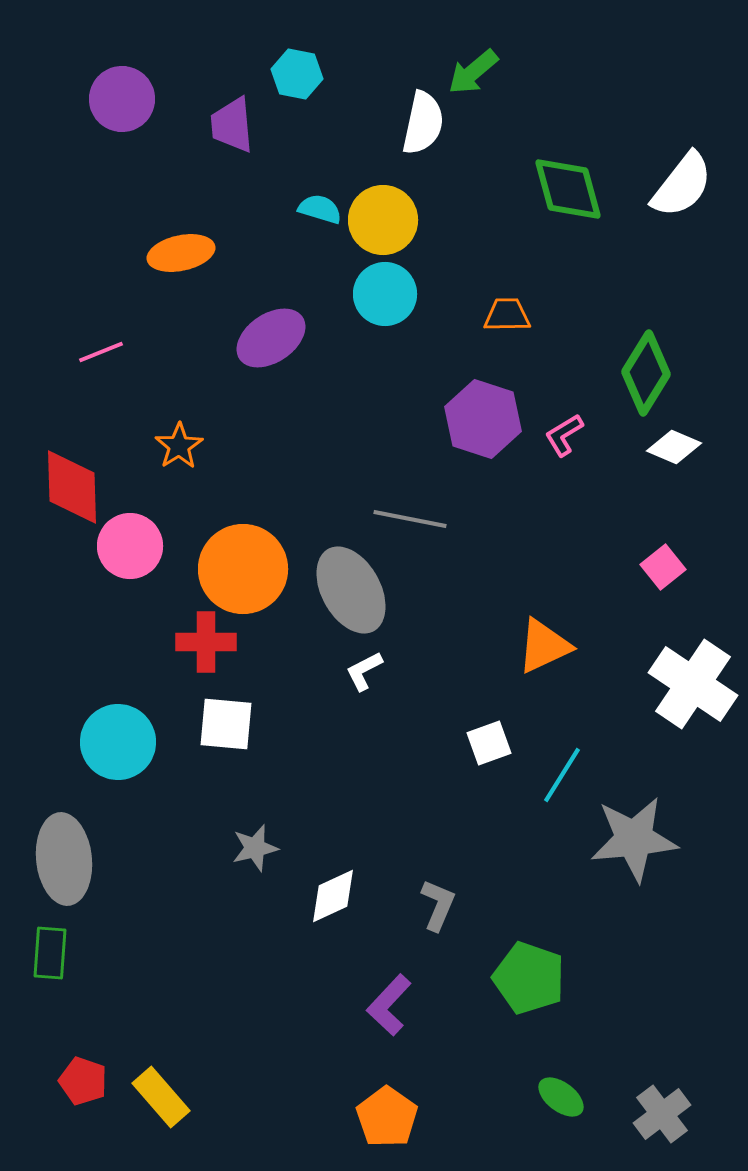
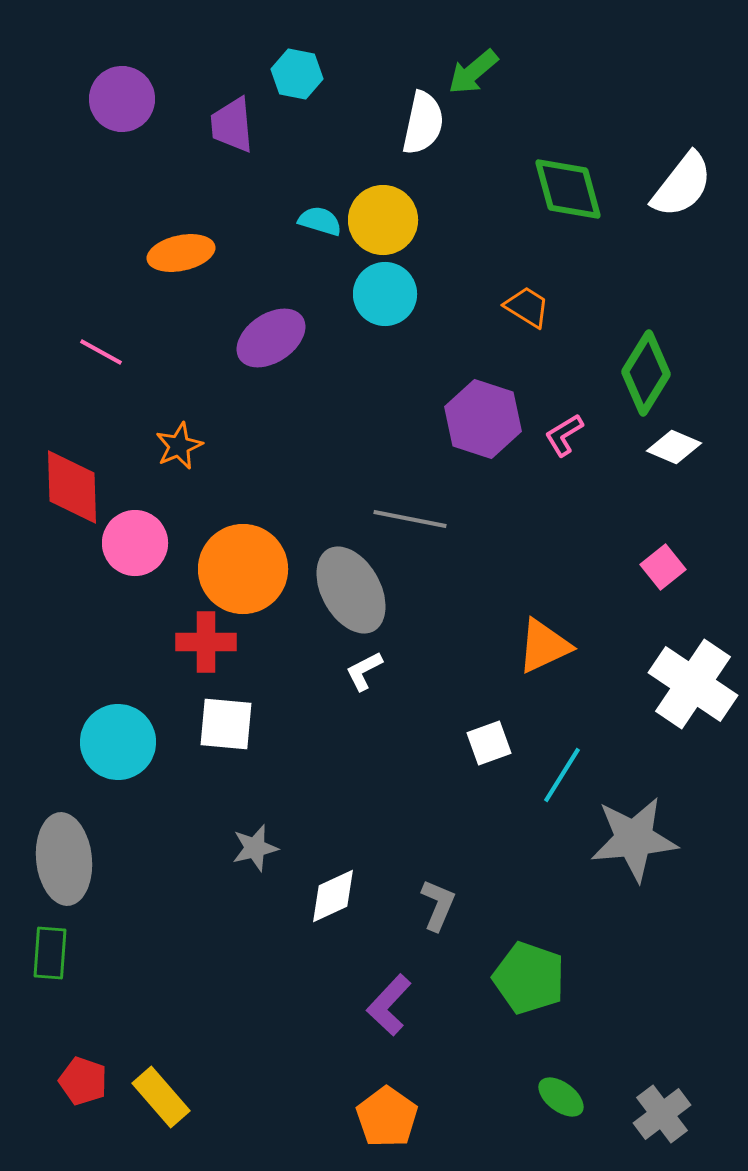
cyan semicircle at (320, 209): moved 12 px down
orange trapezoid at (507, 315): moved 20 px right, 8 px up; rotated 33 degrees clockwise
pink line at (101, 352): rotated 51 degrees clockwise
orange star at (179, 446): rotated 9 degrees clockwise
pink circle at (130, 546): moved 5 px right, 3 px up
